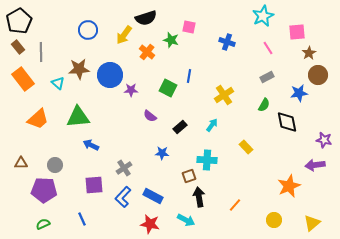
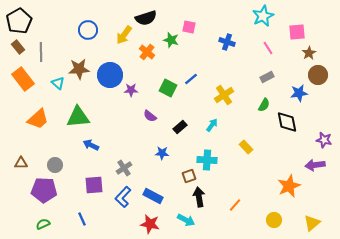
blue line at (189, 76): moved 2 px right, 3 px down; rotated 40 degrees clockwise
